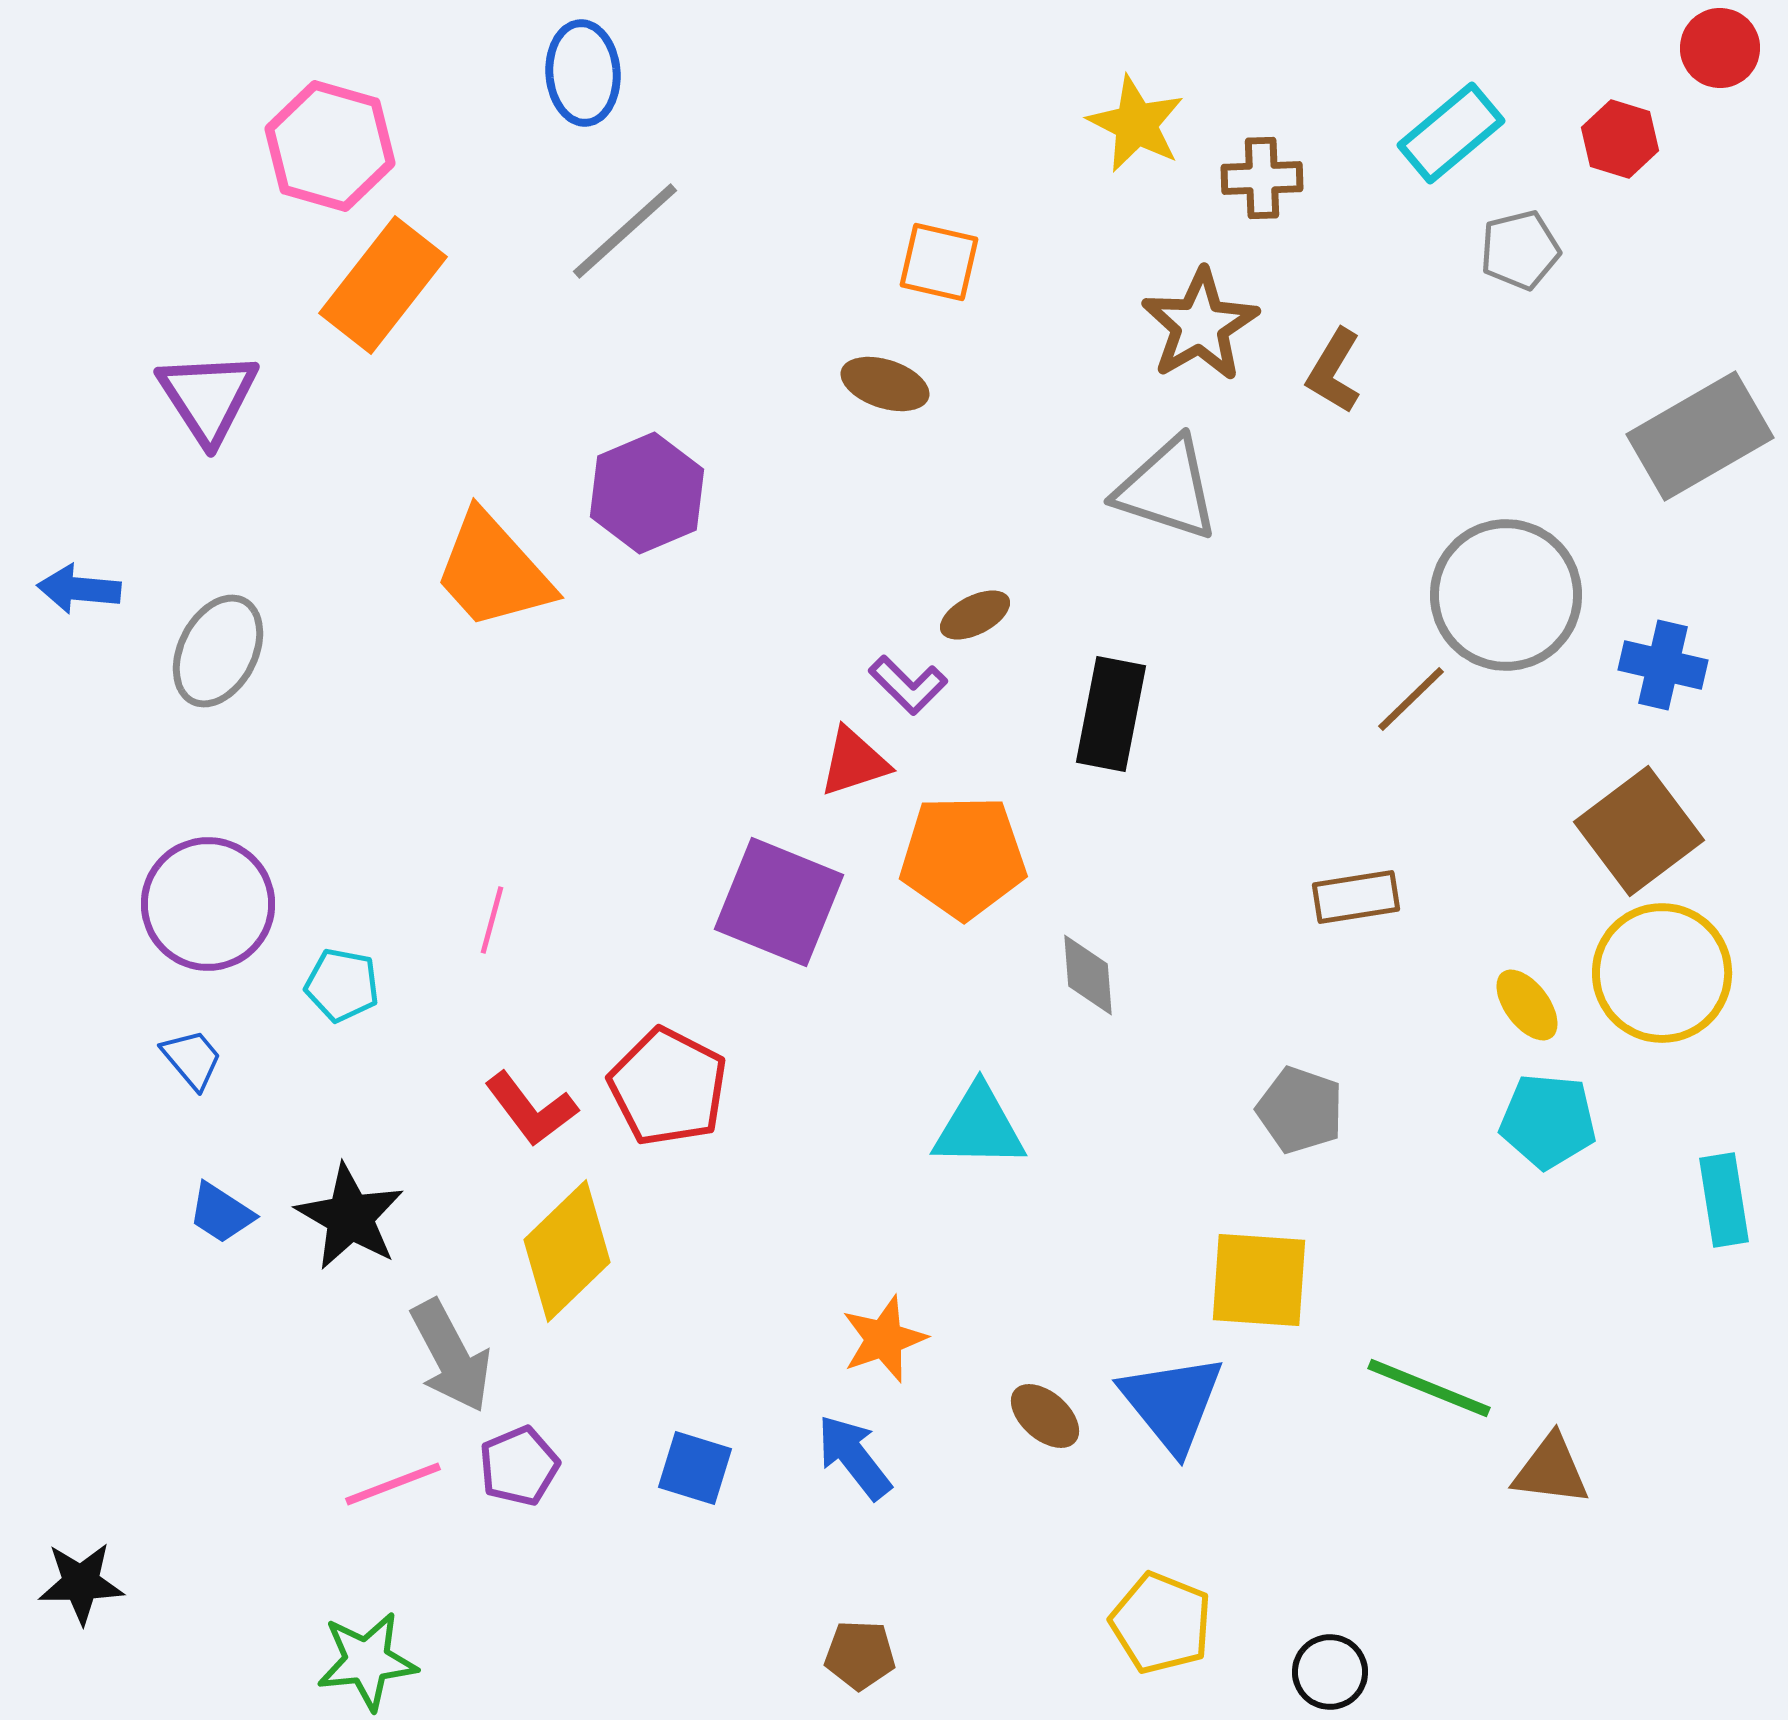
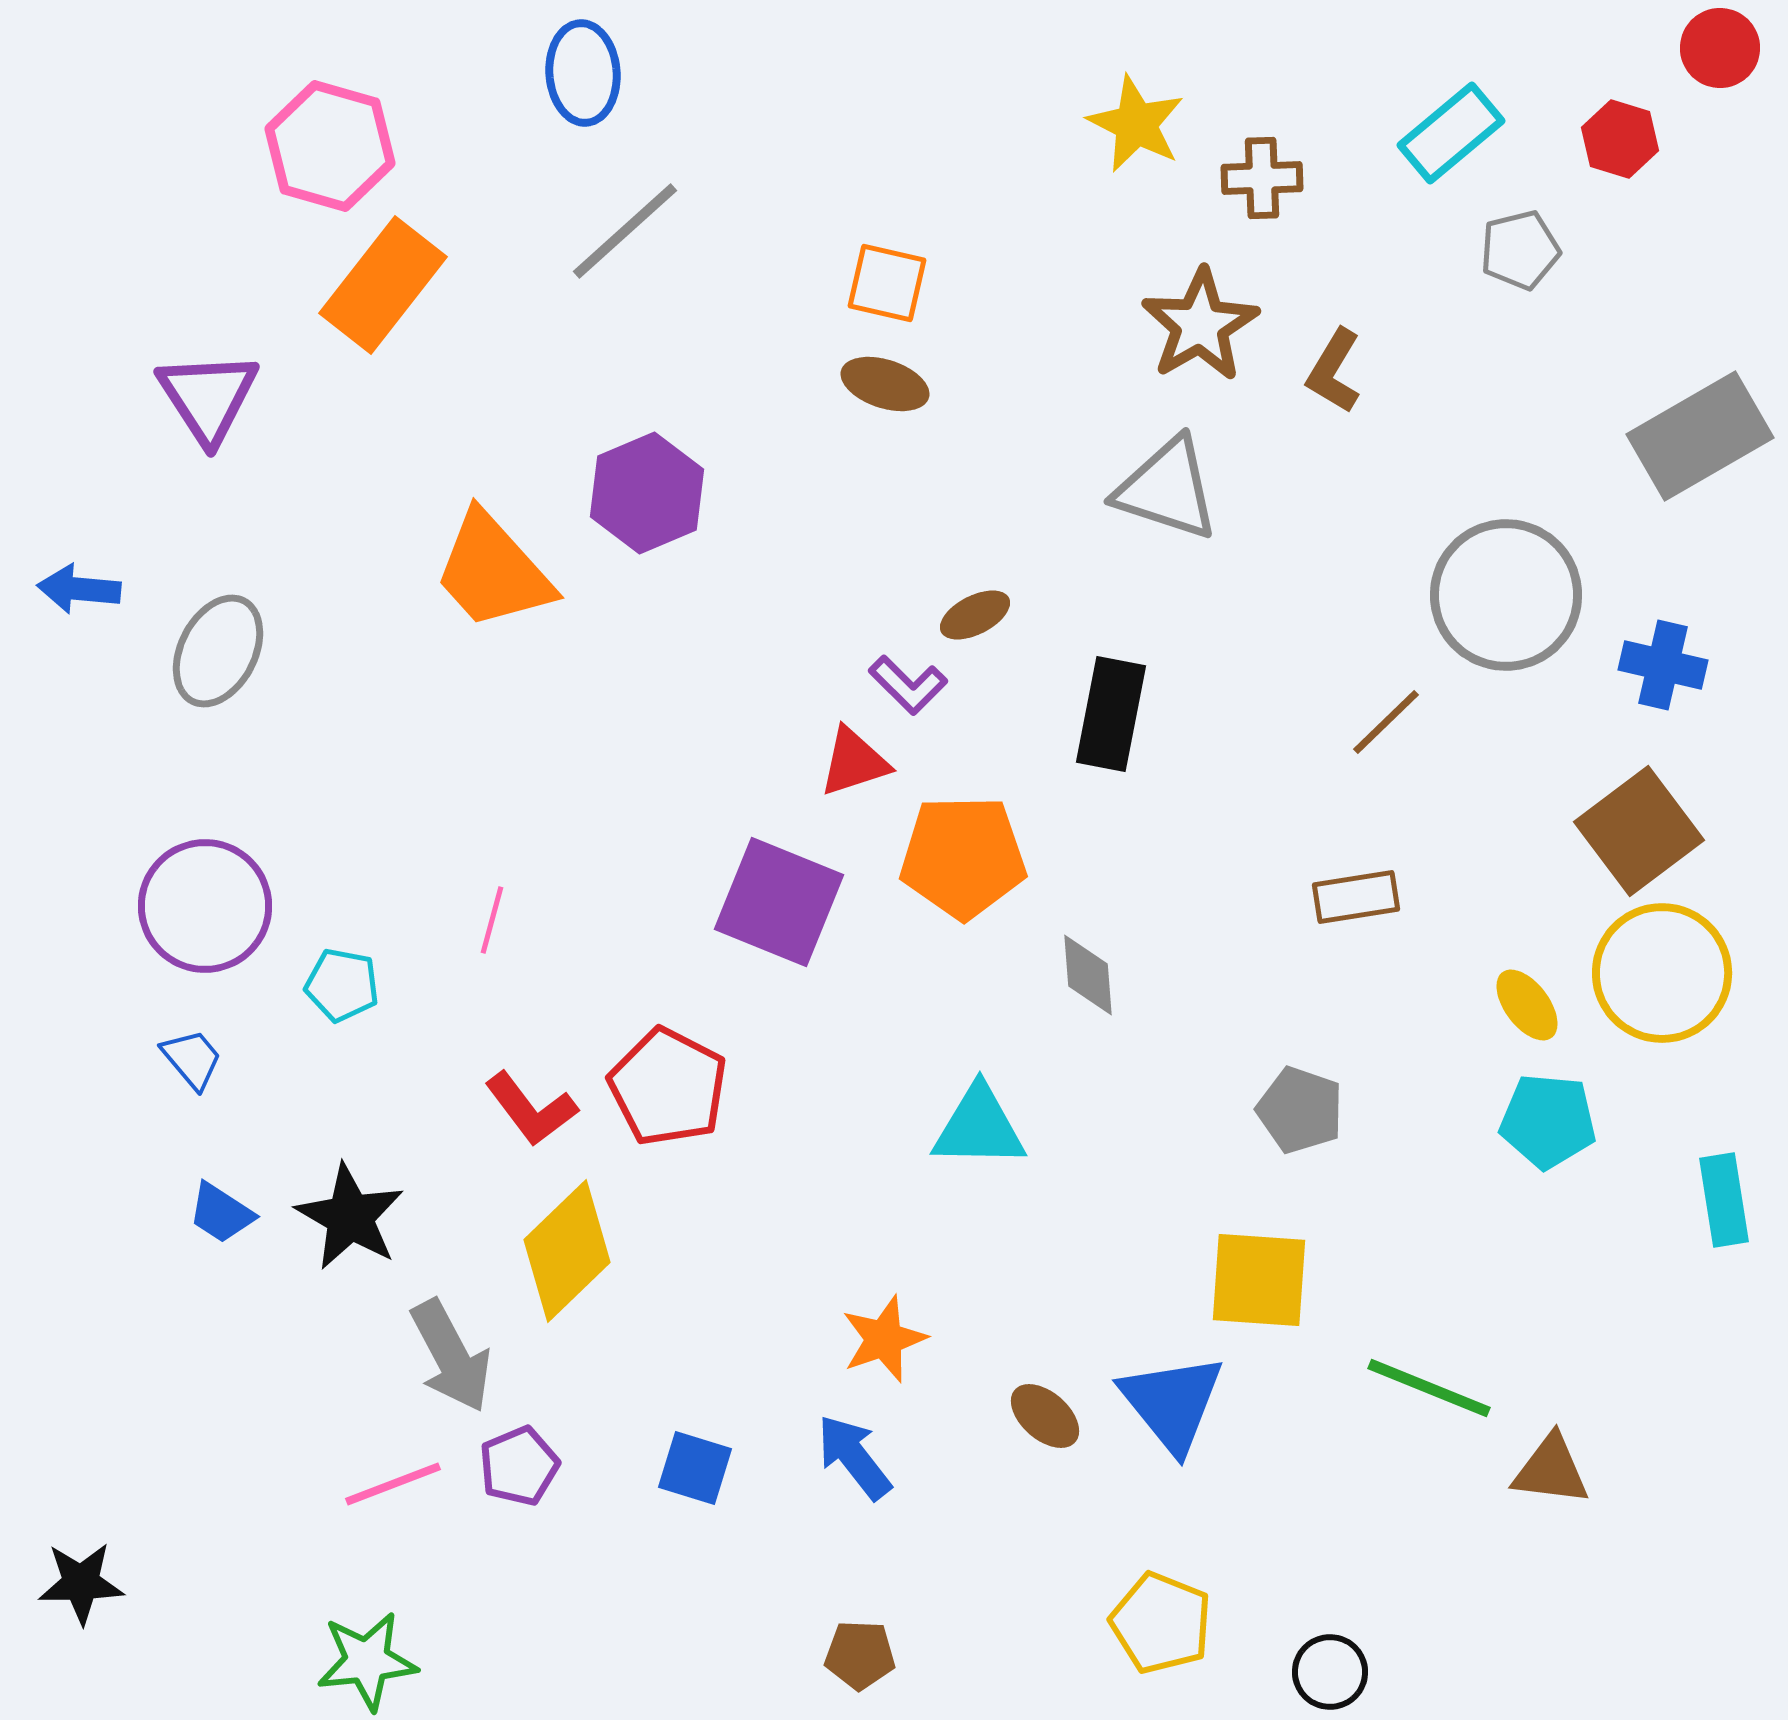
orange square at (939, 262): moved 52 px left, 21 px down
brown line at (1411, 699): moved 25 px left, 23 px down
purple circle at (208, 904): moved 3 px left, 2 px down
